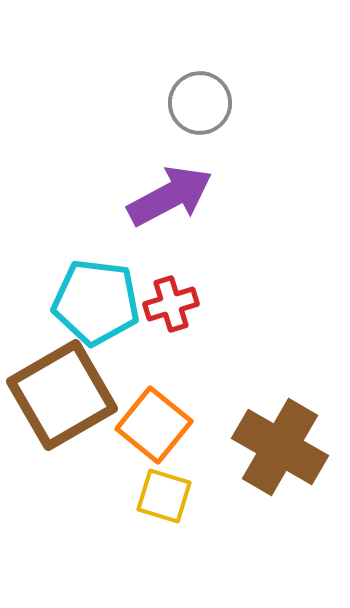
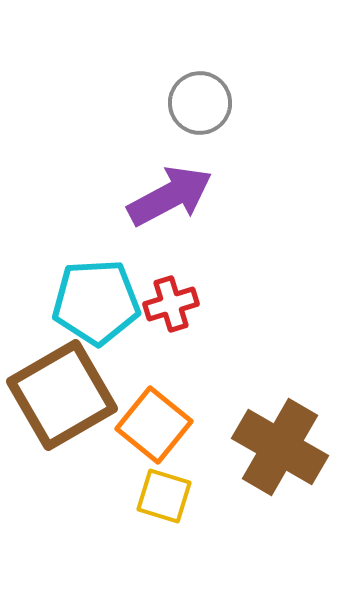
cyan pentagon: rotated 10 degrees counterclockwise
